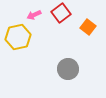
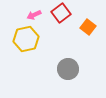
yellow hexagon: moved 8 px right, 2 px down
